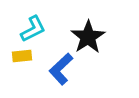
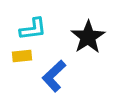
cyan L-shape: rotated 20 degrees clockwise
blue L-shape: moved 7 px left, 7 px down
